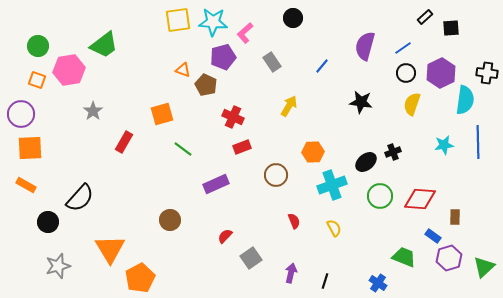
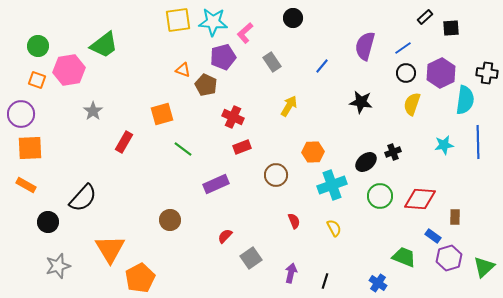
black semicircle at (80, 198): moved 3 px right
